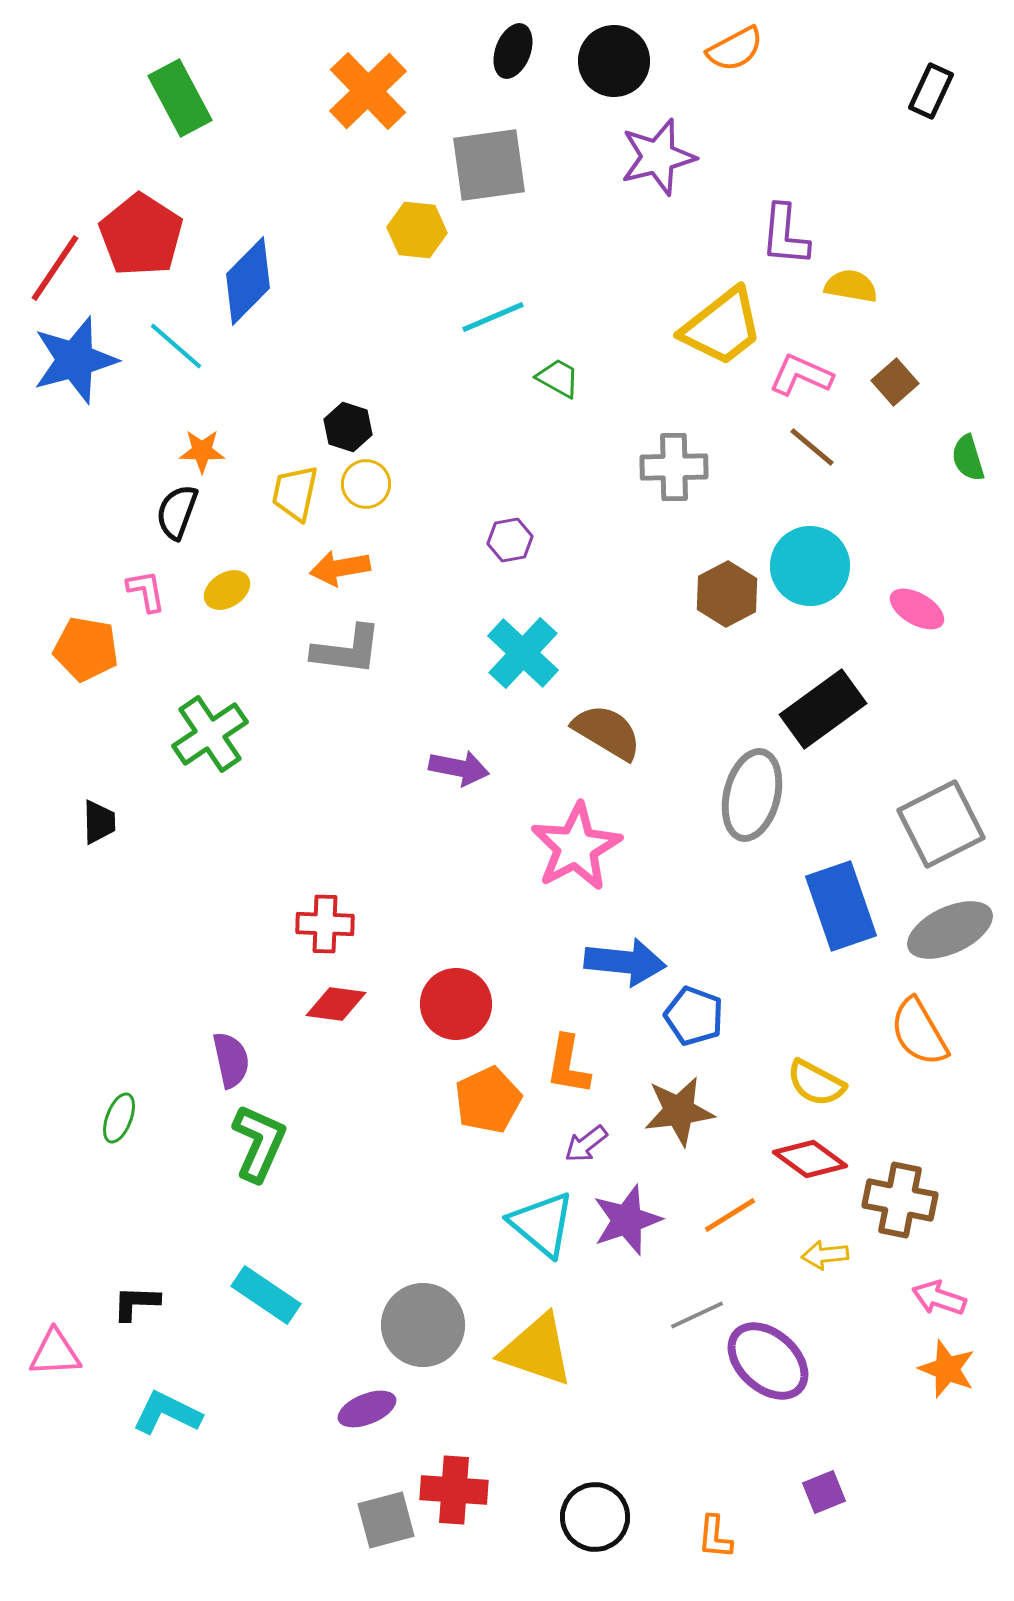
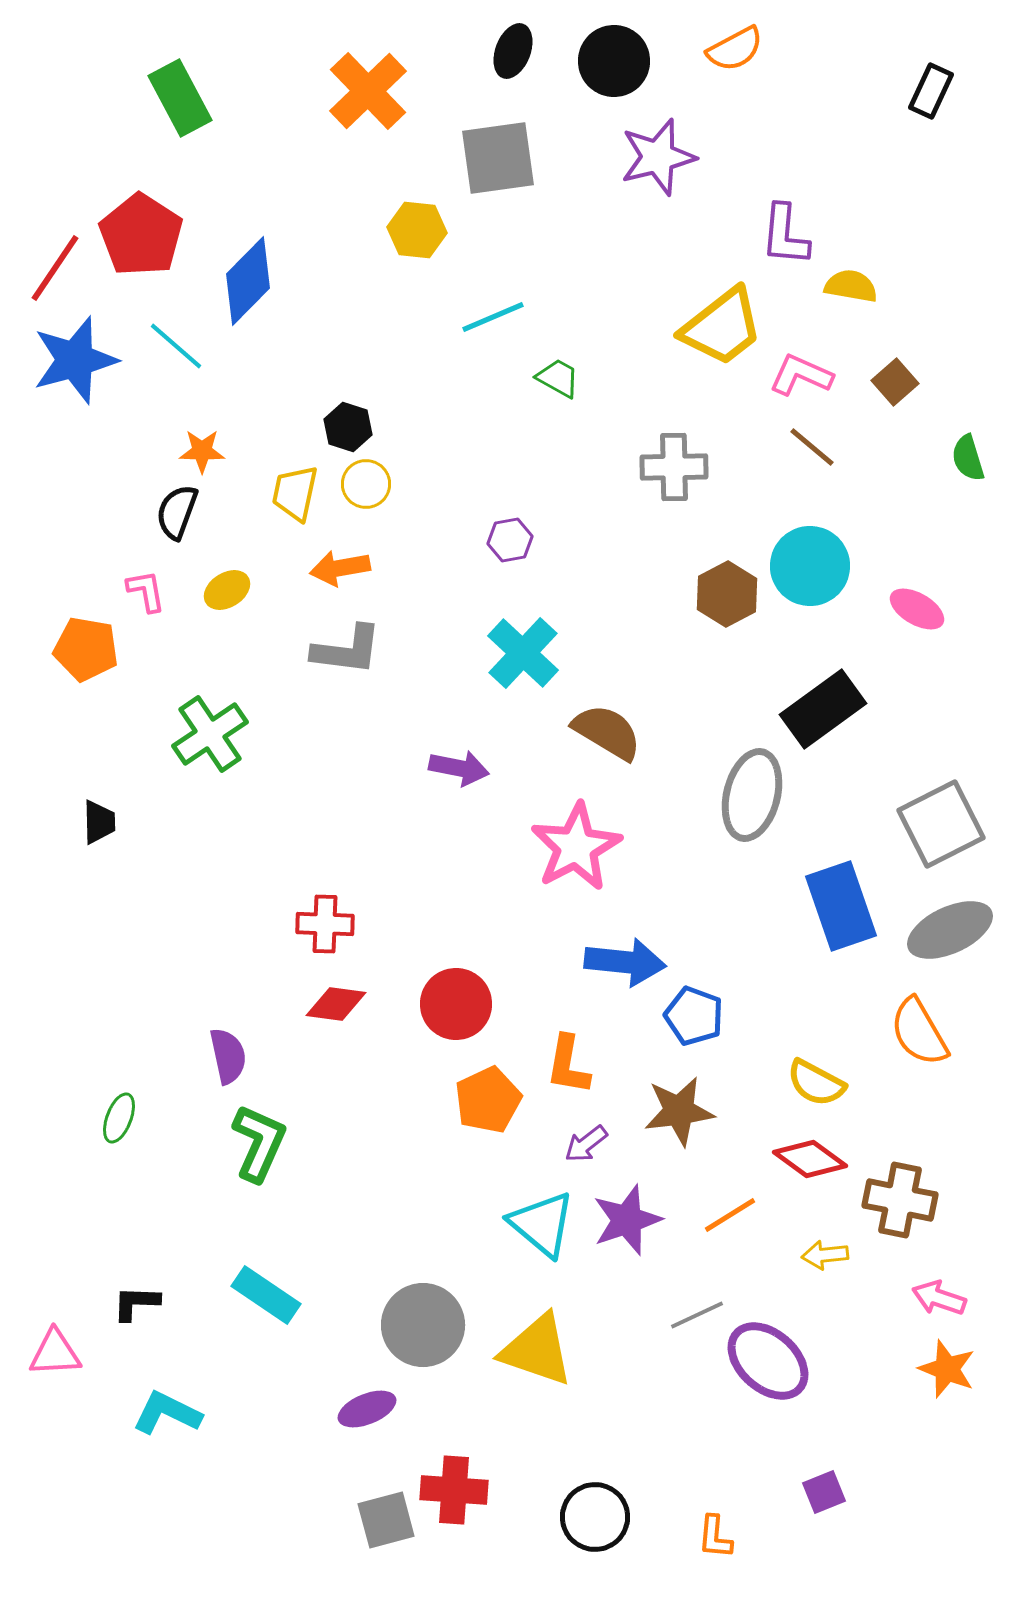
gray square at (489, 165): moved 9 px right, 7 px up
purple semicircle at (231, 1060): moved 3 px left, 4 px up
